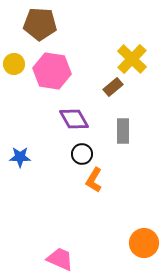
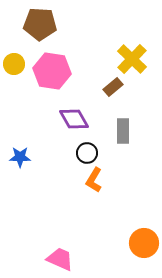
black circle: moved 5 px right, 1 px up
